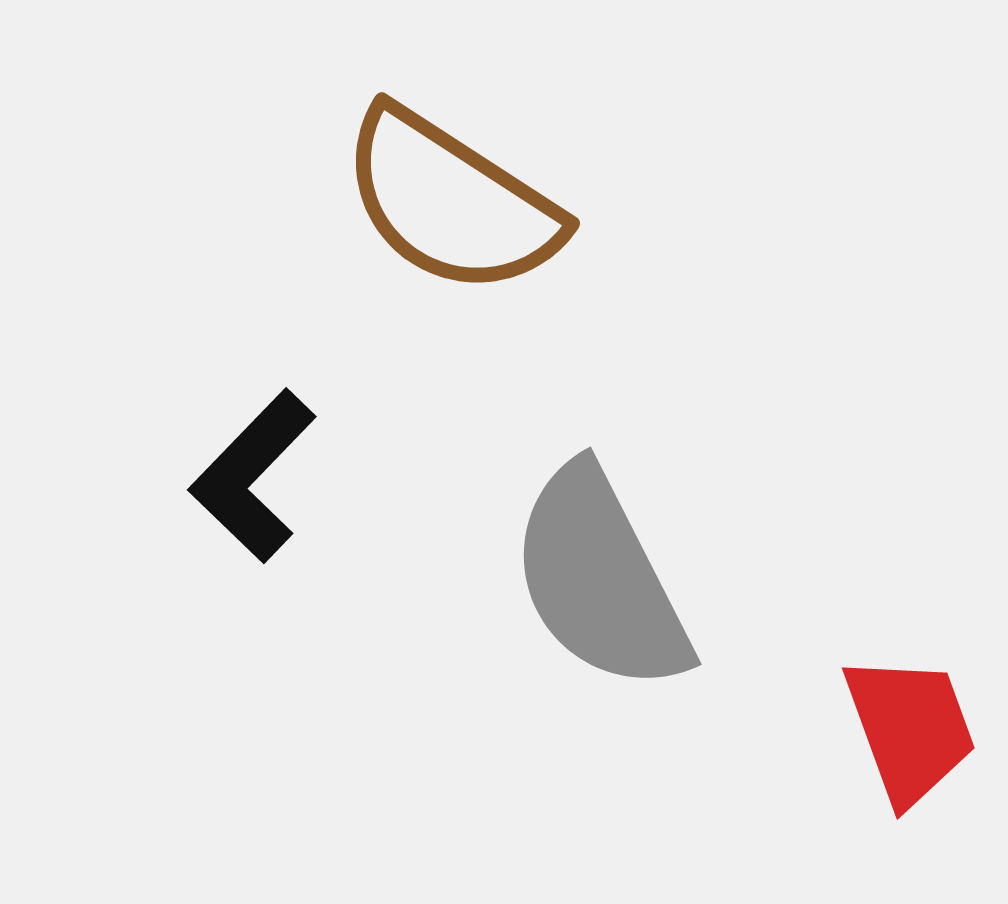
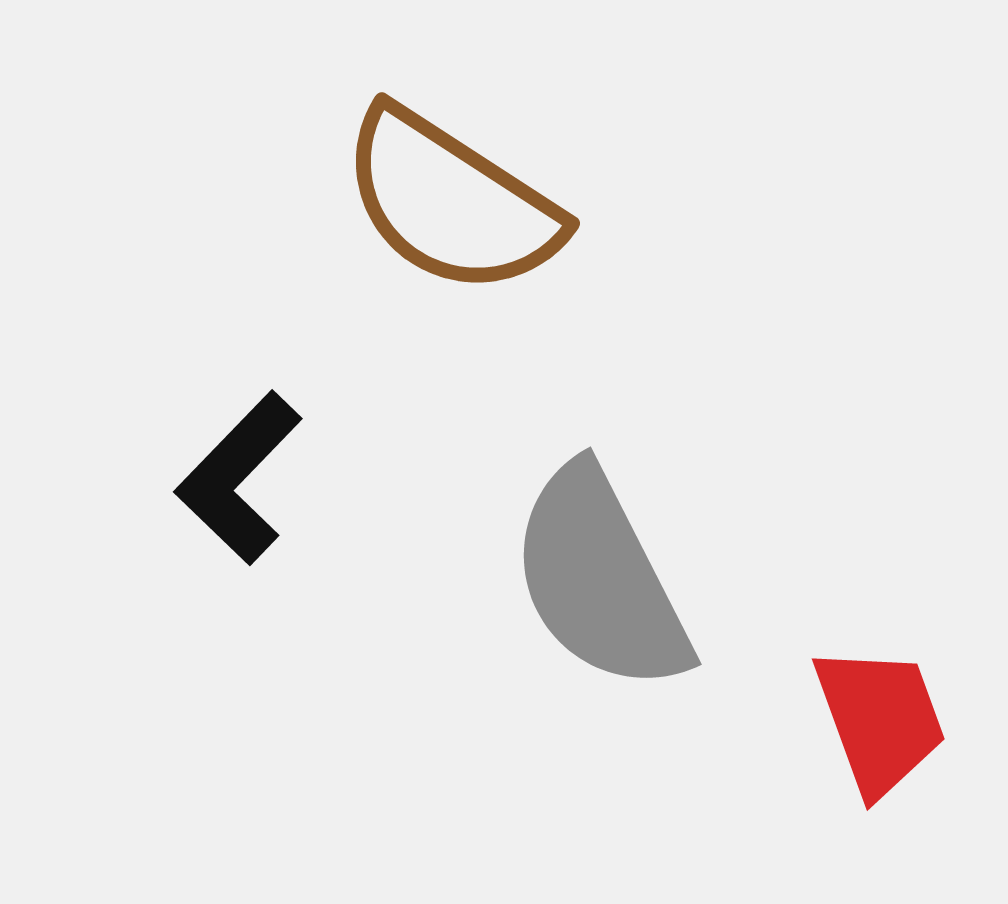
black L-shape: moved 14 px left, 2 px down
red trapezoid: moved 30 px left, 9 px up
